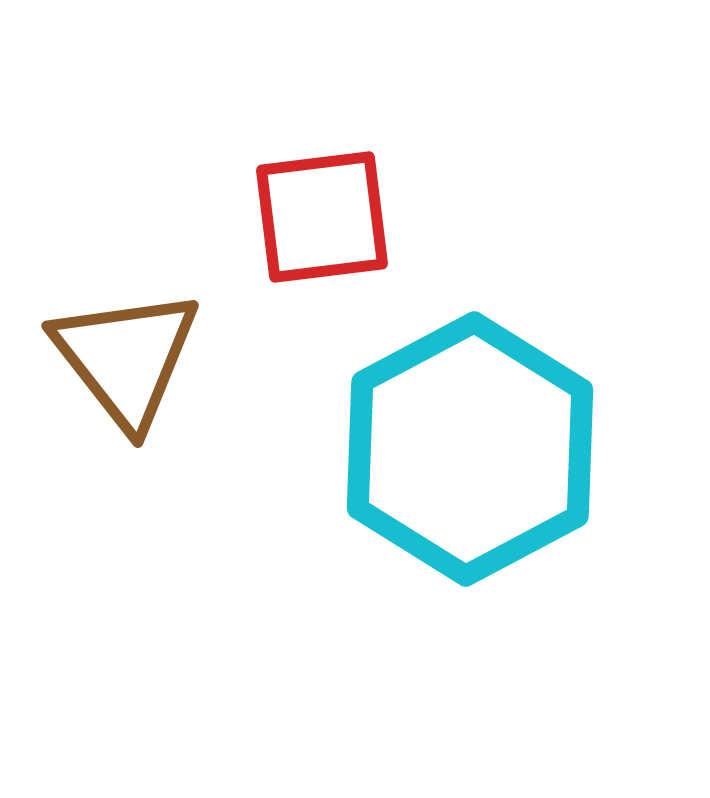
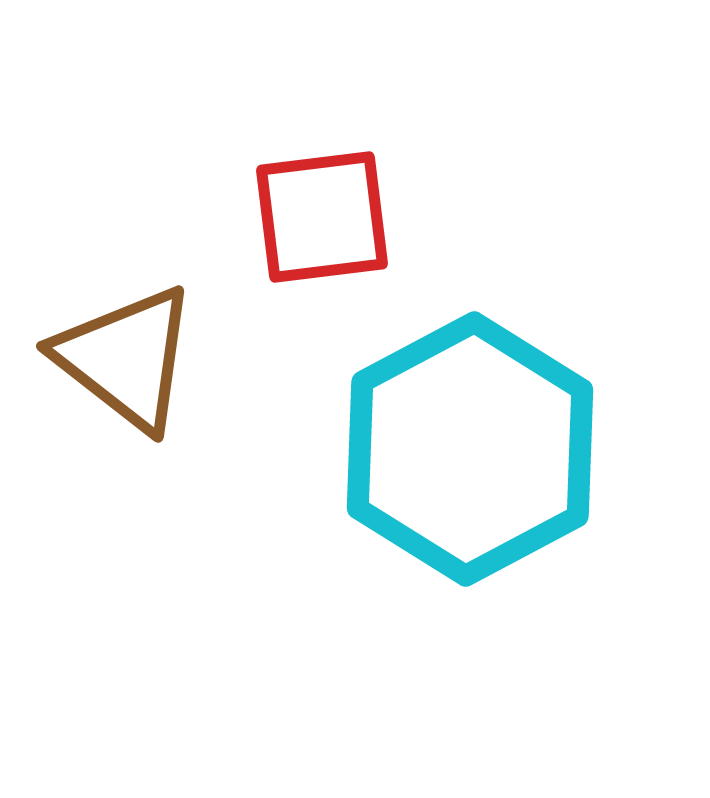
brown triangle: rotated 14 degrees counterclockwise
